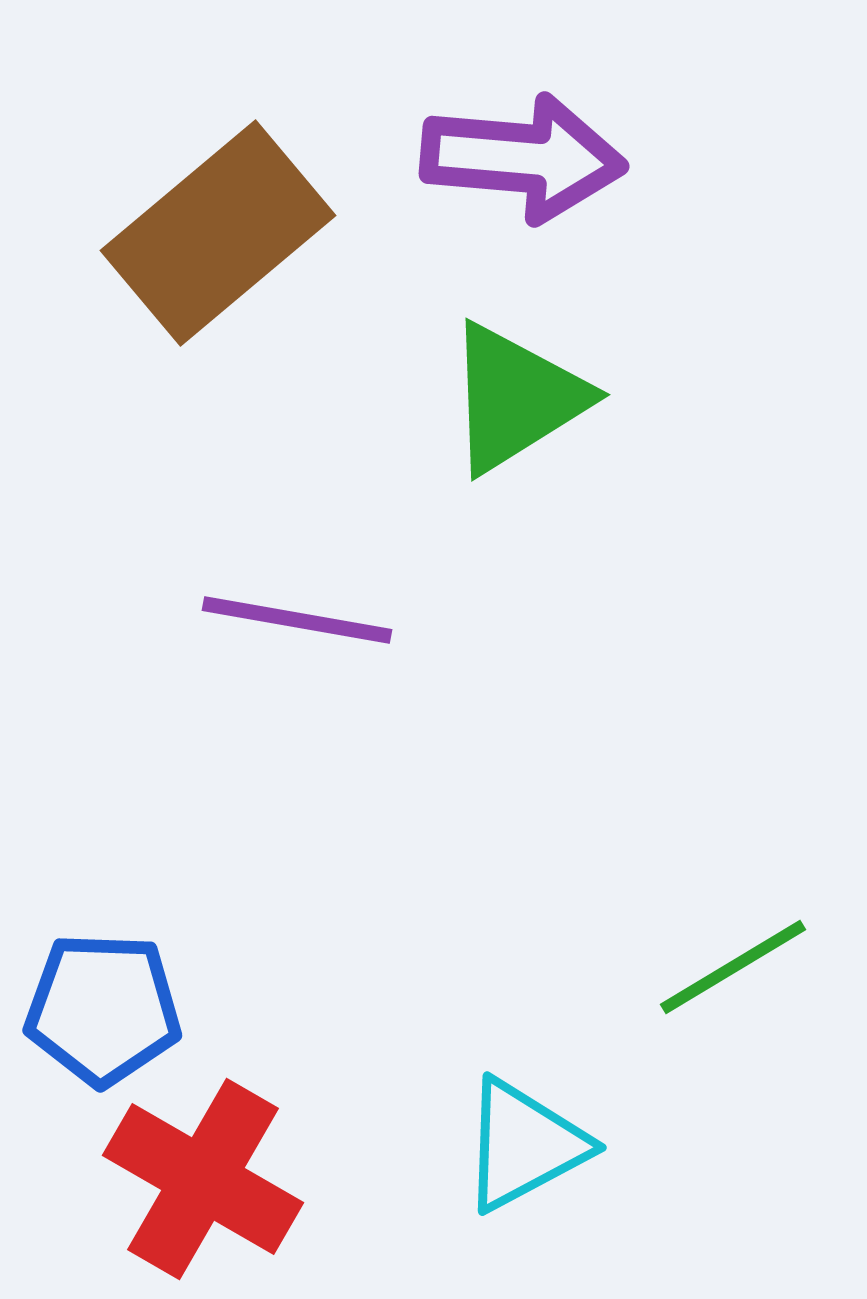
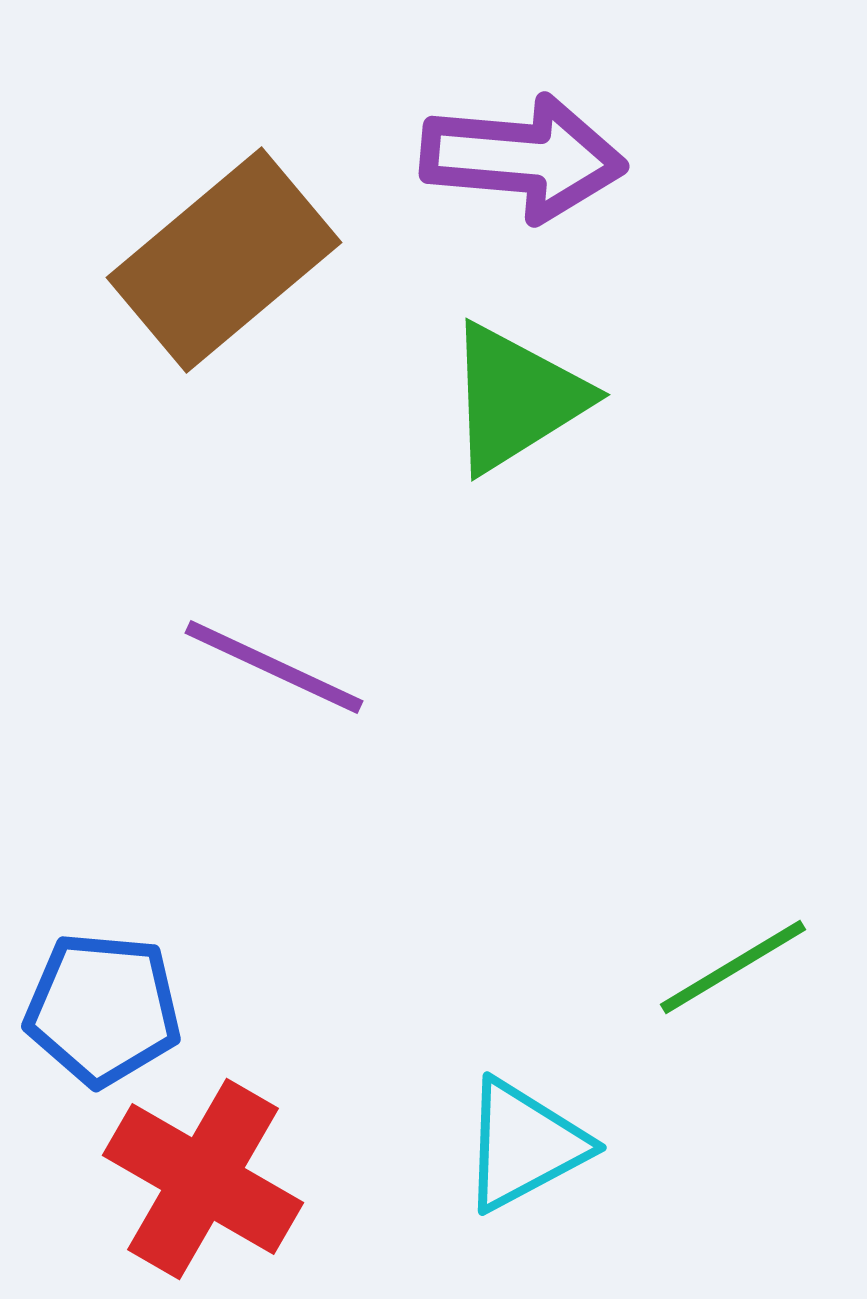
brown rectangle: moved 6 px right, 27 px down
purple line: moved 23 px left, 47 px down; rotated 15 degrees clockwise
blue pentagon: rotated 3 degrees clockwise
